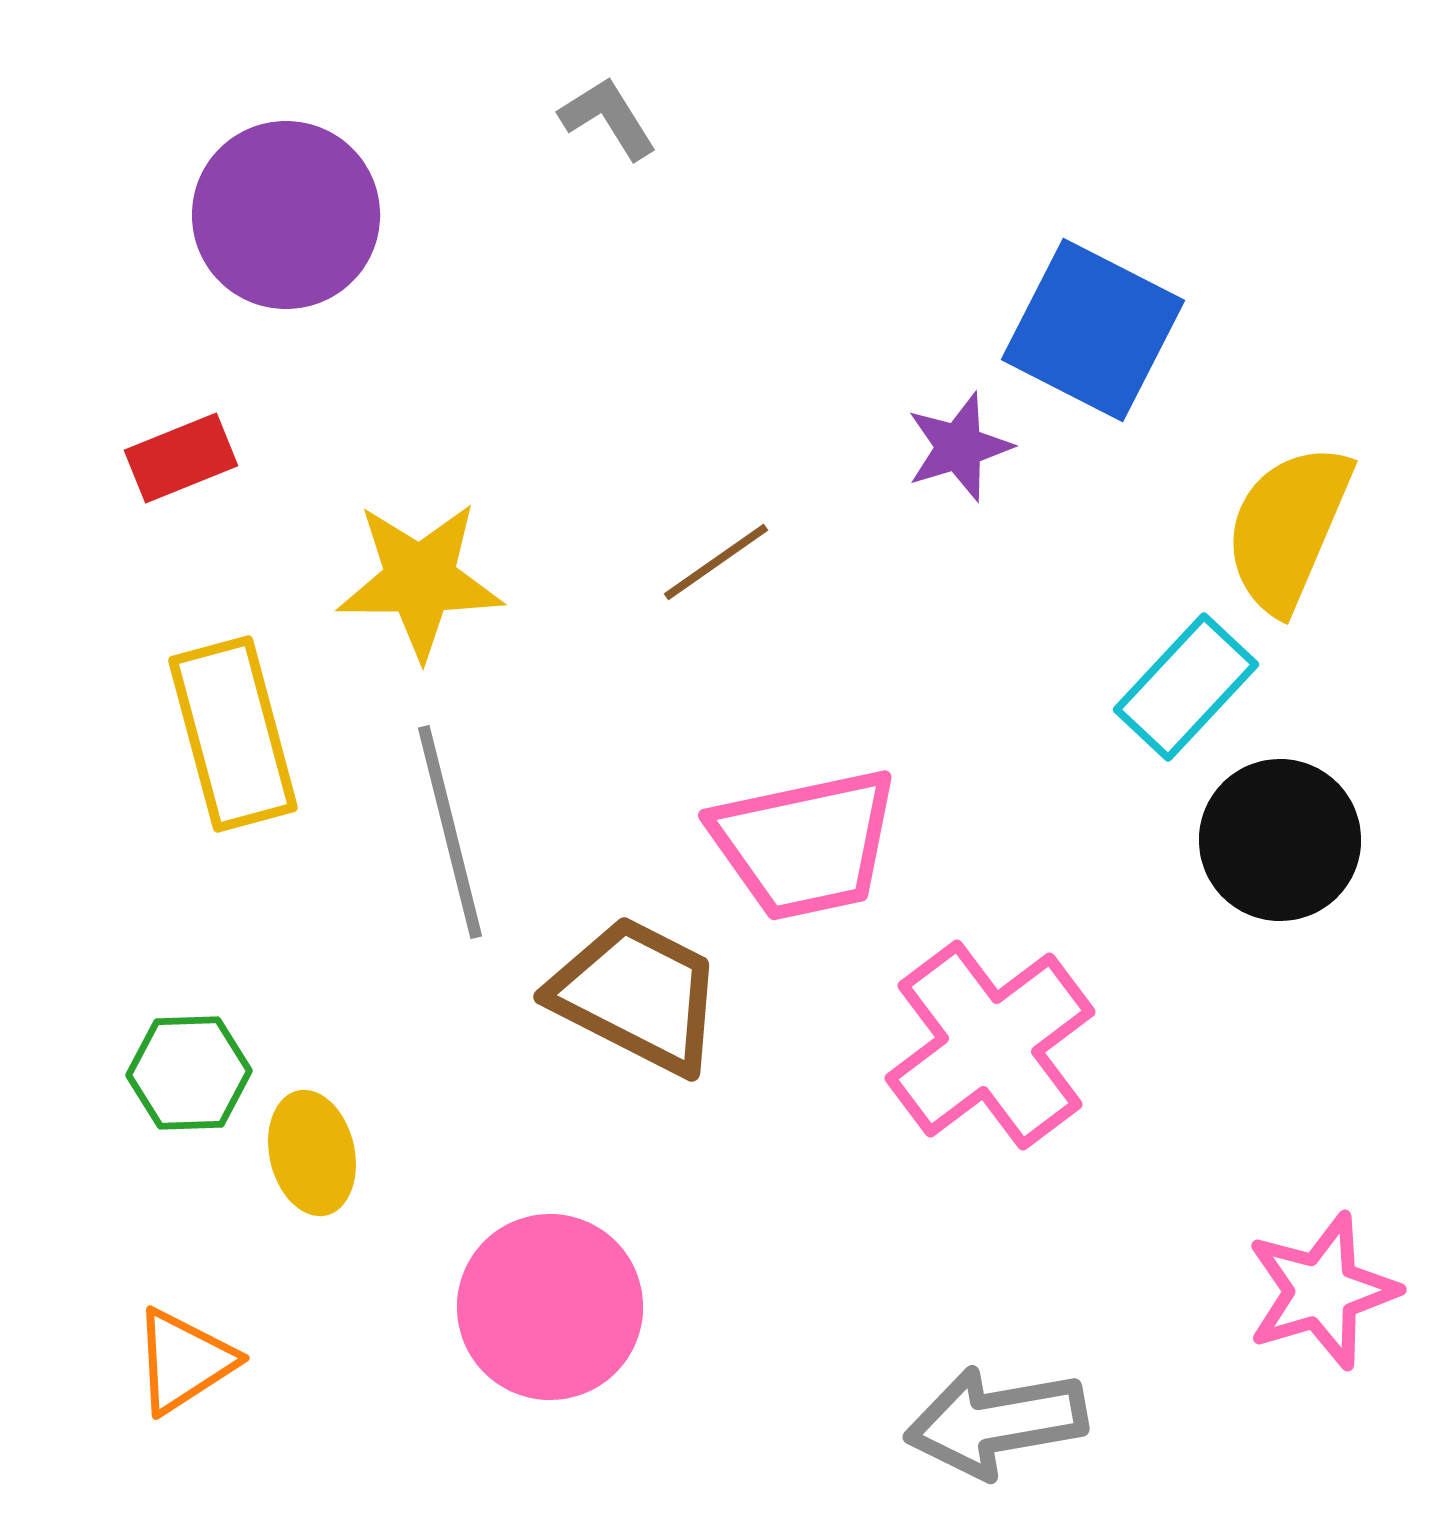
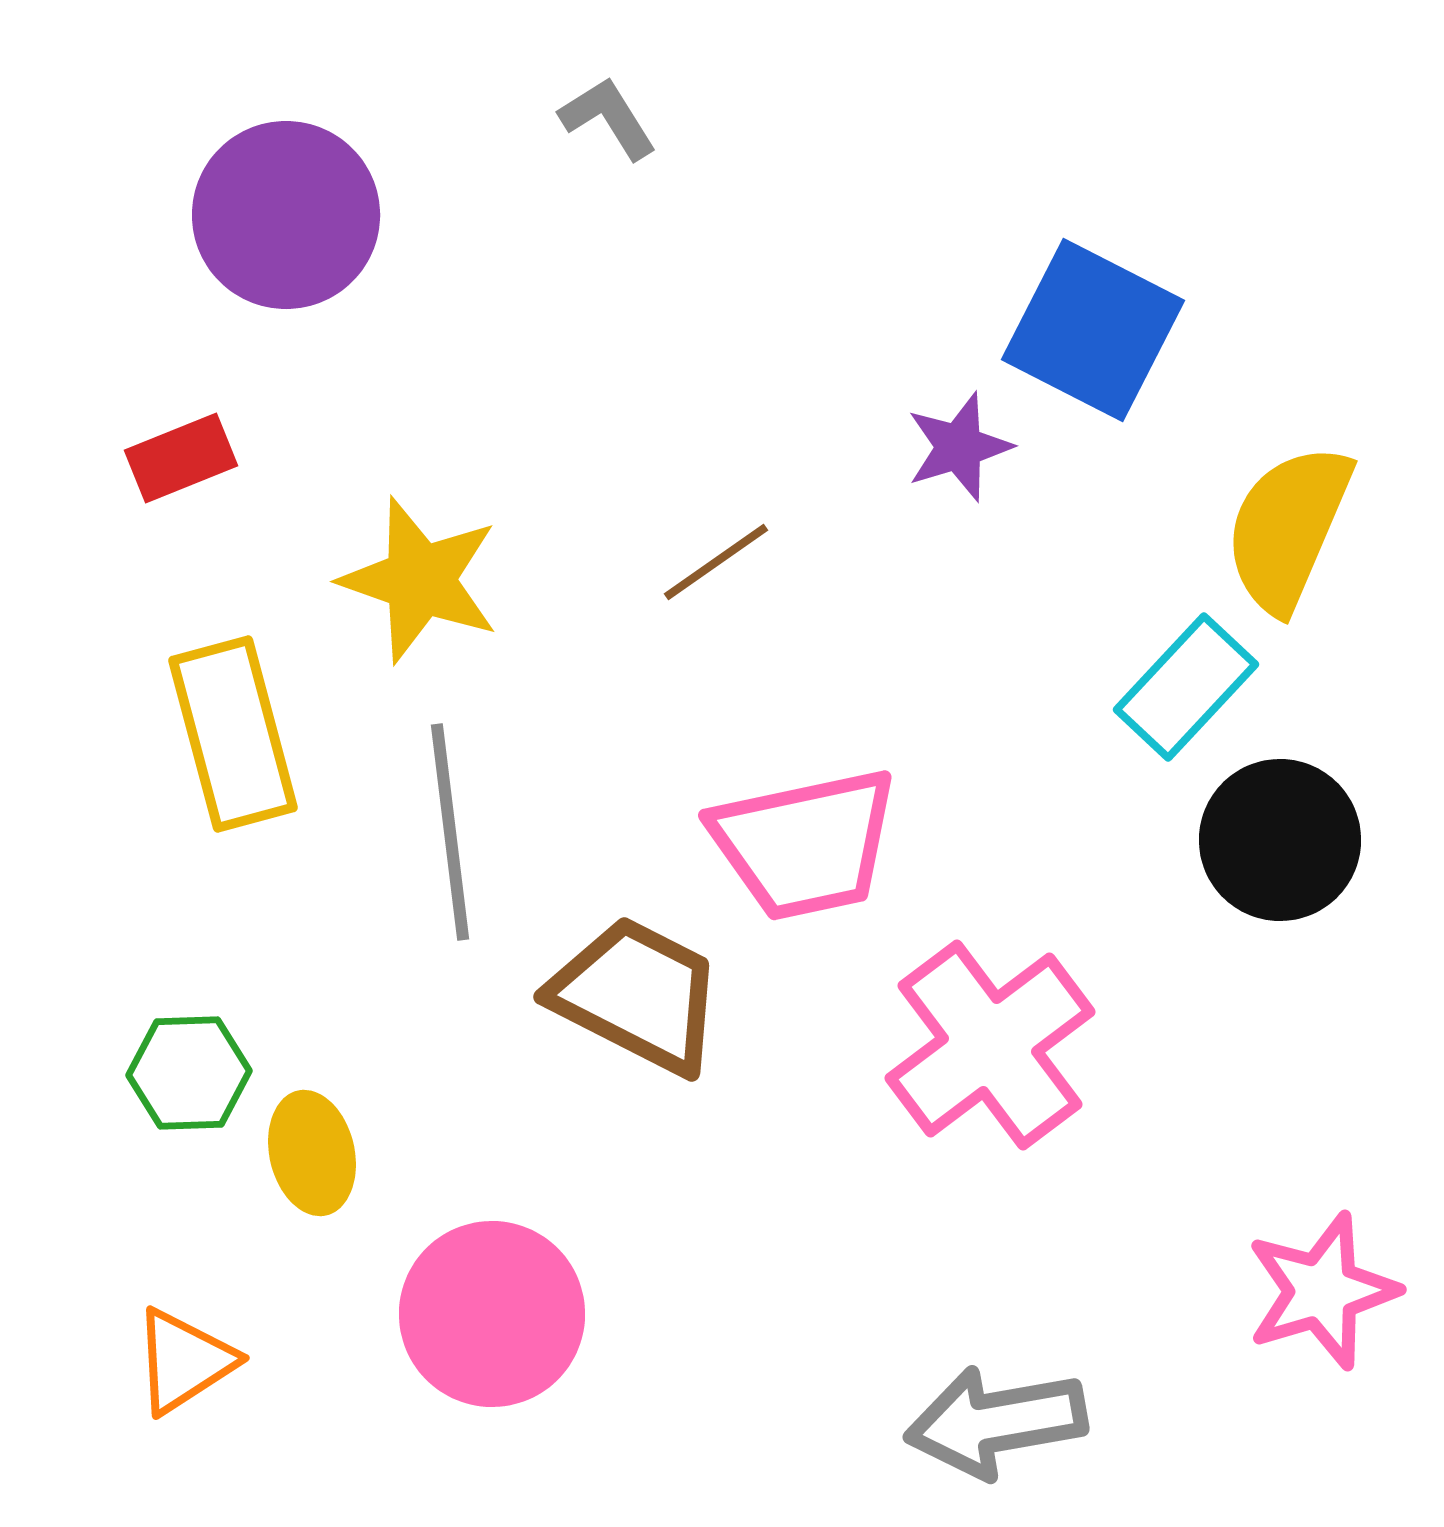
yellow star: rotated 19 degrees clockwise
gray line: rotated 7 degrees clockwise
pink circle: moved 58 px left, 7 px down
